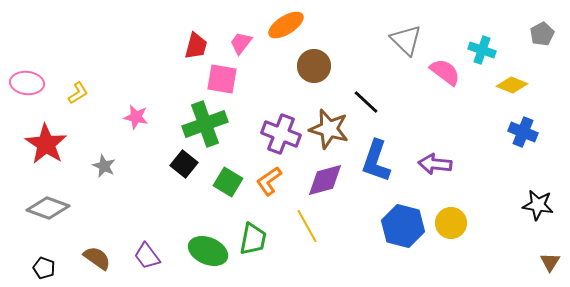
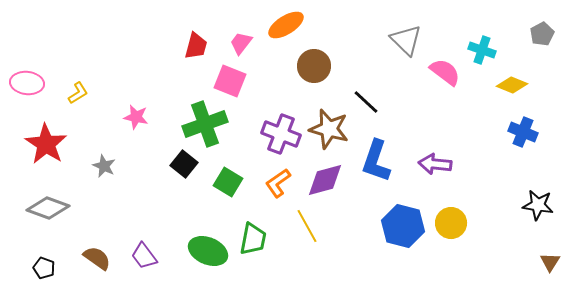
pink square: moved 8 px right, 2 px down; rotated 12 degrees clockwise
orange L-shape: moved 9 px right, 2 px down
purple trapezoid: moved 3 px left
